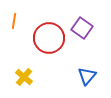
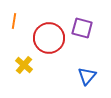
purple square: rotated 20 degrees counterclockwise
yellow cross: moved 12 px up
